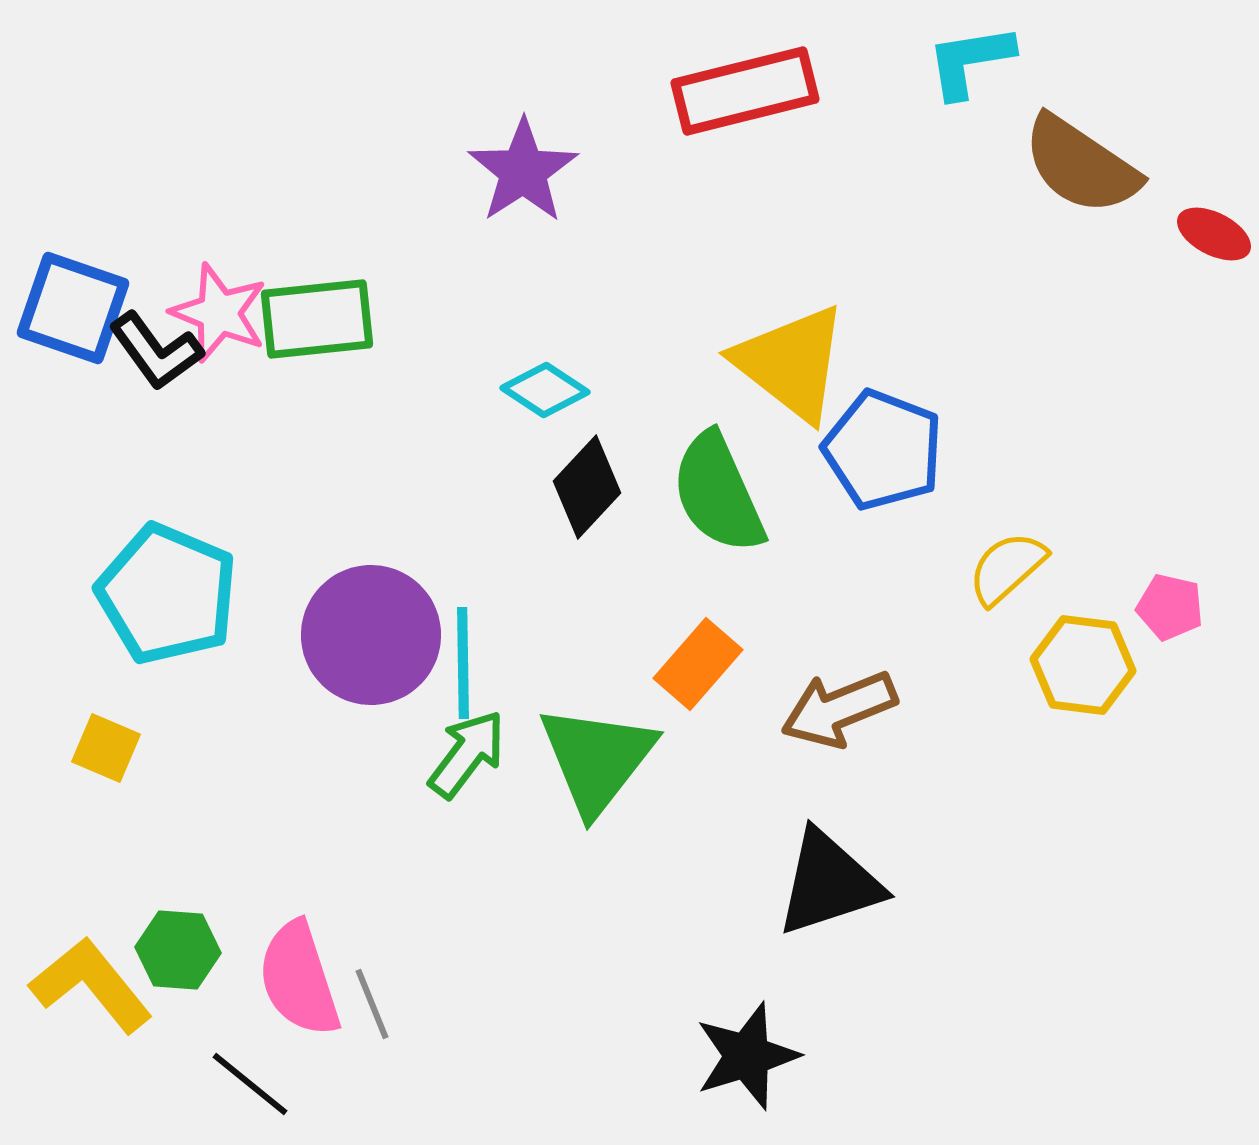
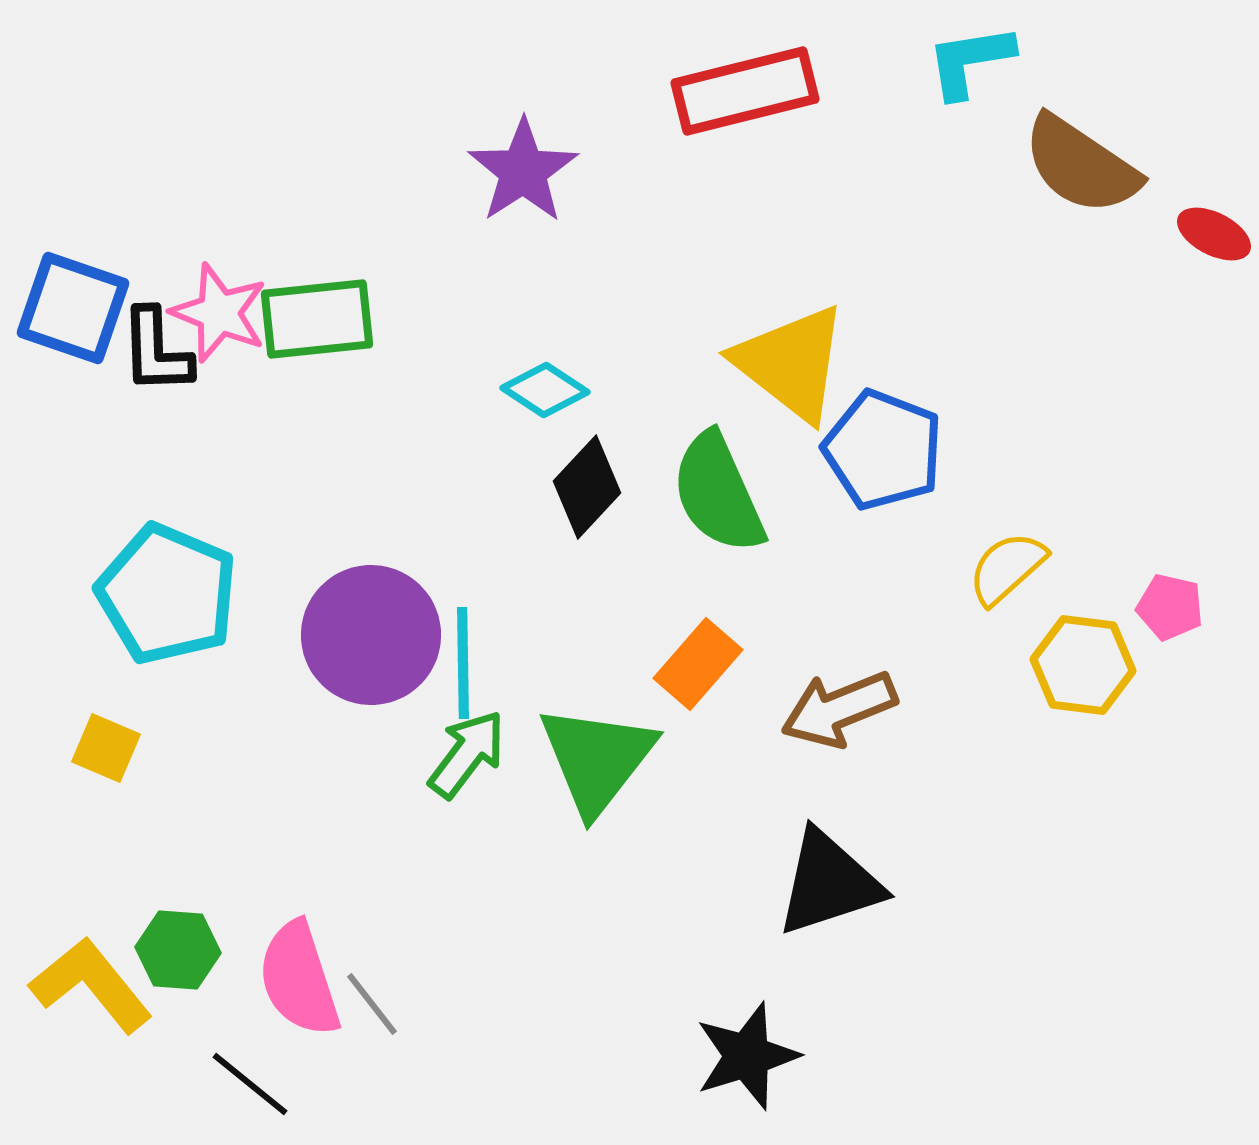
black L-shape: rotated 34 degrees clockwise
gray line: rotated 16 degrees counterclockwise
